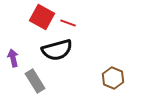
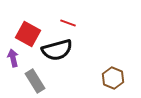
red square: moved 14 px left, 17 px down
